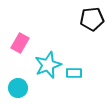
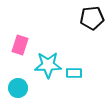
black pentagon: moved 1 px up
pink rectangle: moved 2 px down; rotated 12 degrees counterclockwise
cyan star: rotated 20 degrees clockwise
